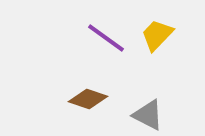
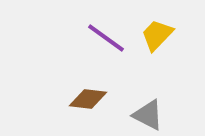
brown diamond: rotated 12 degrees counterclockwise
